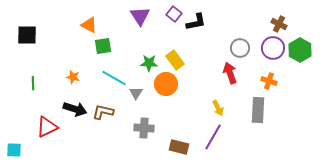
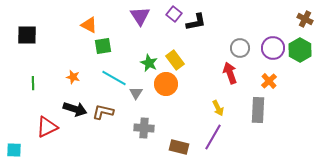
brown cross: moved 26 px right, 5 px up
green star: rotated 24 degrees clockwise
orange cross: rotated 28 degrees clockwise
